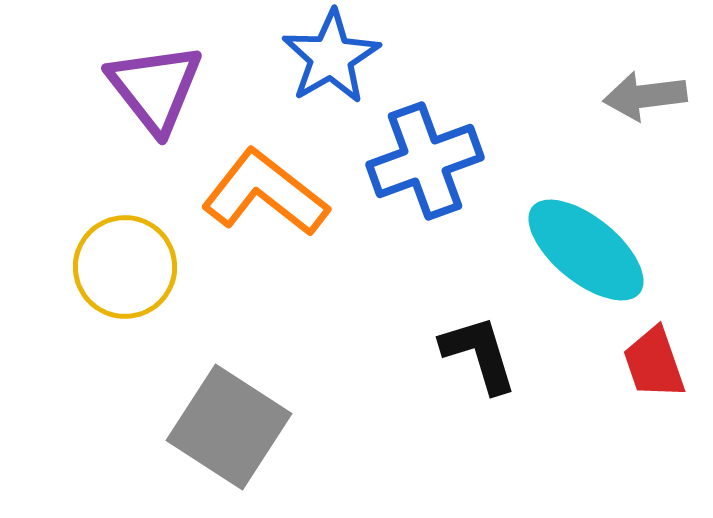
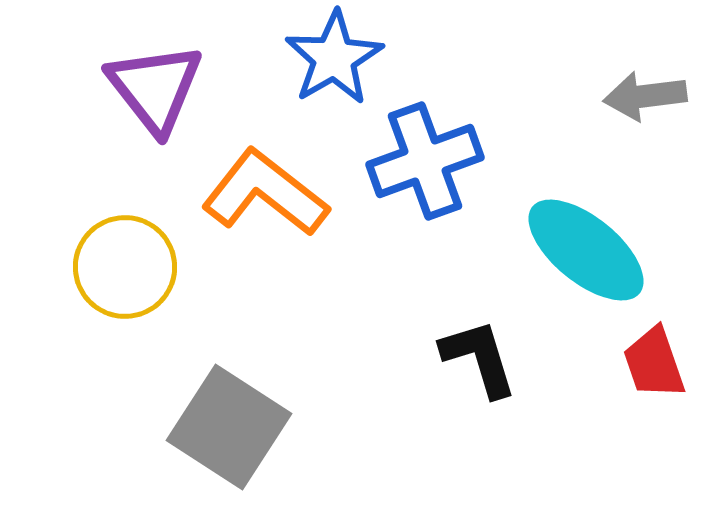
blue star: moved 3 px right, 1 px down
black L-shape: moved 4 px down
